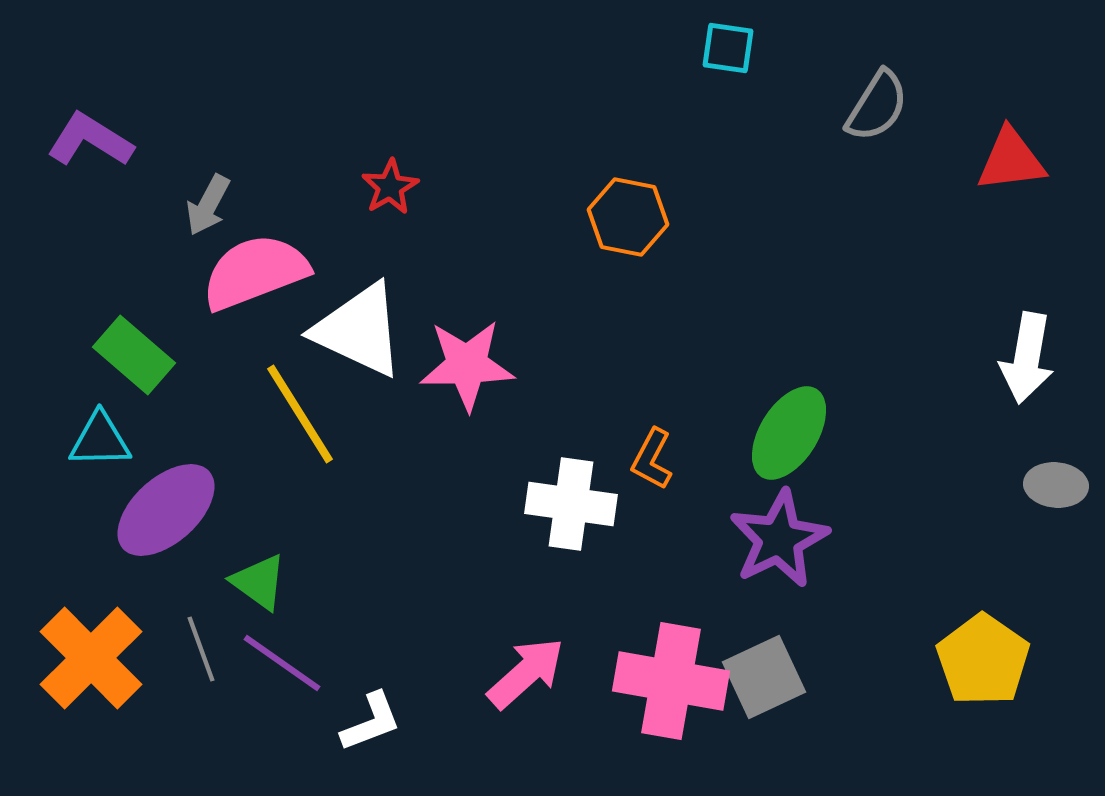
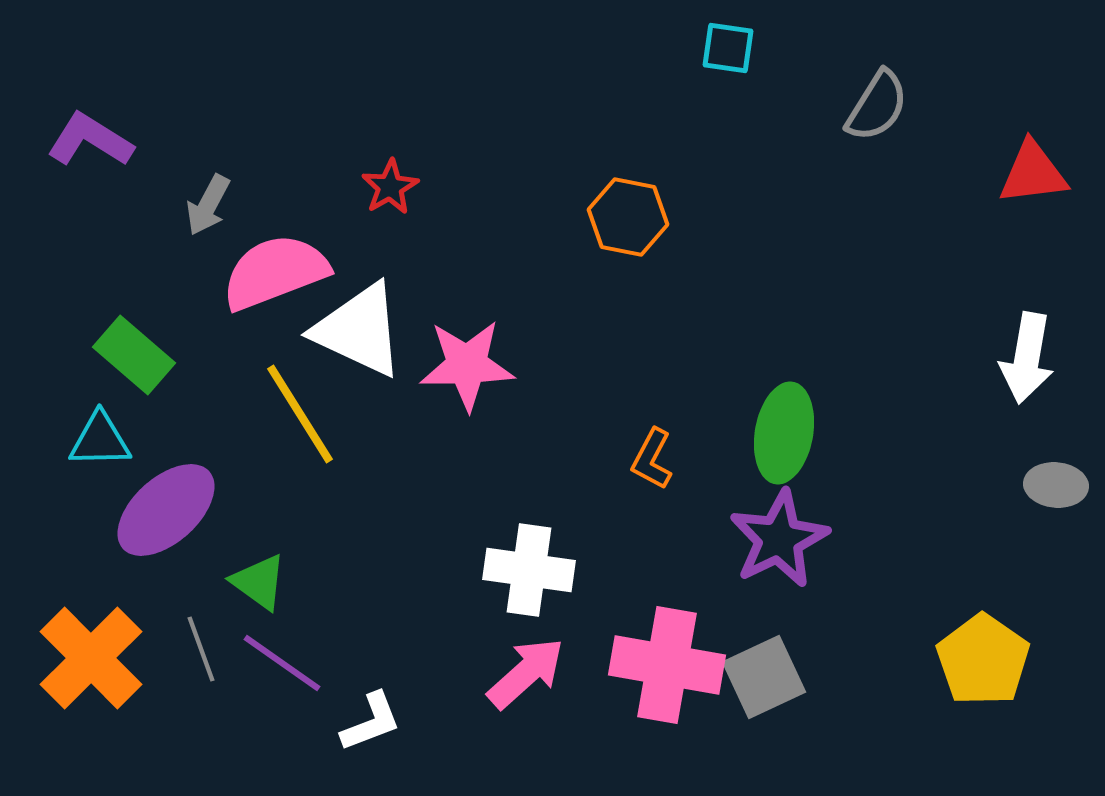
red triangle: moved 22 px right, 13 px down
pink semicircle: moved 20 px right
green ellipse: moved 5 px left; rotated 22 degrees counterclockwise
white cross: moved 42 px left, 66 px down
pink cross: moved 4 px left, 16 px up
